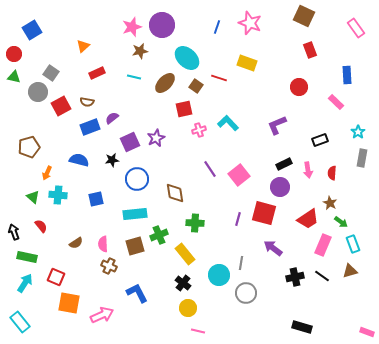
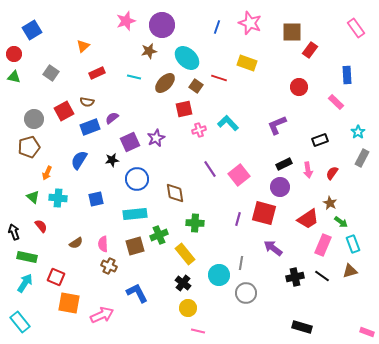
brown square at (304, 16): moved 12 px left, 16 px down; rotated 25 degrees counterclockwise
pink star at (132, 27): moved 6 px left, 6 px up
red rectangle at (310, 50): rotated 56 degrees clockwise
brown star at (140, 51): moved 9 px right
gray circle at (38, 92): moved 4 px left, 27 px down
red square at (61, 106): moved 3 px right, 5 px down
gray rectangle at (362, 158): rotated 18 degrees clockwise
blue semicircle at (79, 160): rotated 72 degrees counterclockwise
red semicircle at (332, 173): rotated 32 degrees clockwise
cyan cross at (58, 195): moved 3 px down
